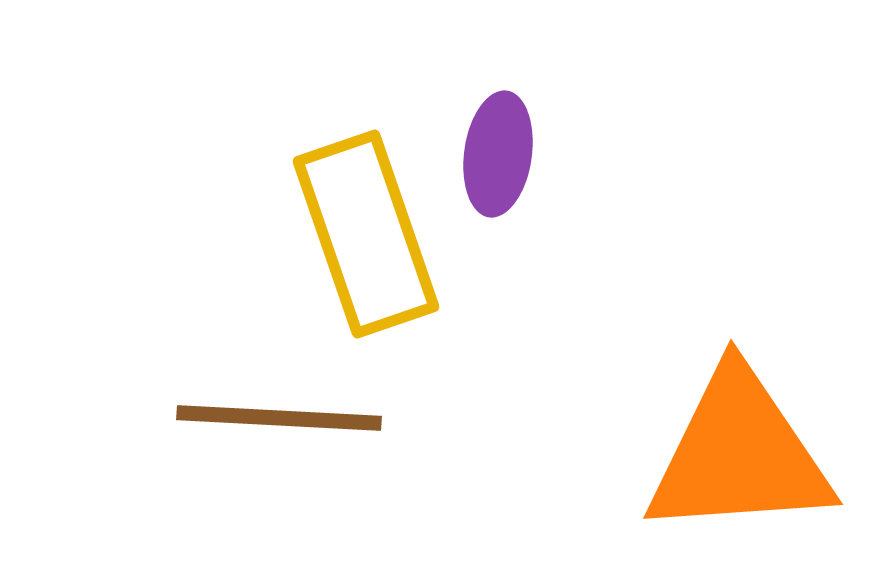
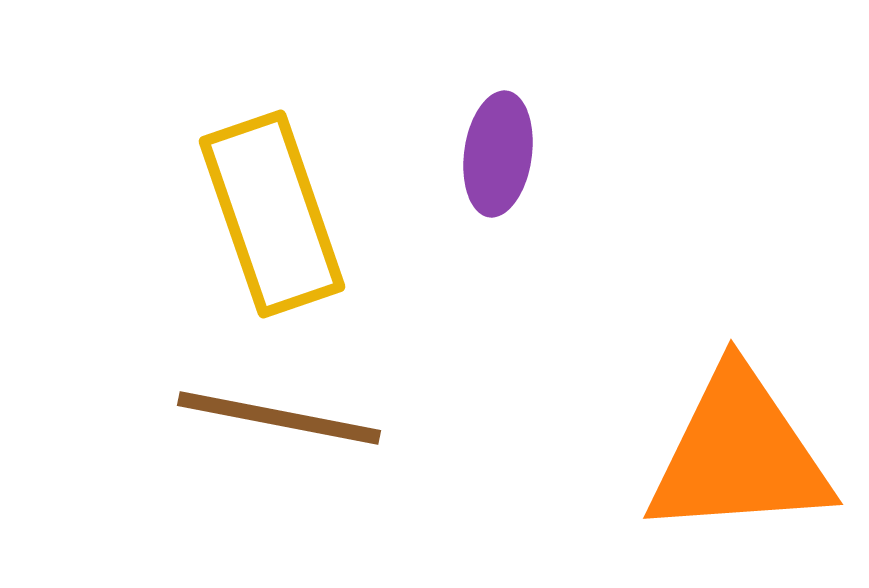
yellow rectangle: moved 94 px left, 20 px up
brown line: rotated 8 degrees clockwise
